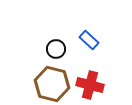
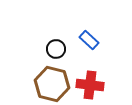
red cross: rotated 8 degrees counterclockwise
